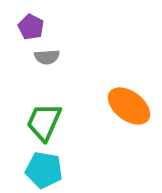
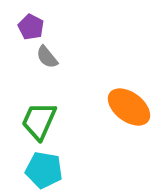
gray semicircle: rotated 55 degrees clockwise
orange ellipse: moved 1 px down
green trapezoid: moved 5 px left, 1 px up
